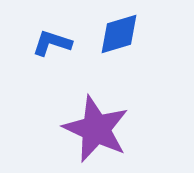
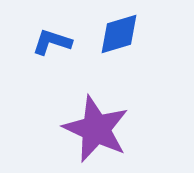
blue L-shape: moved 1 px up
